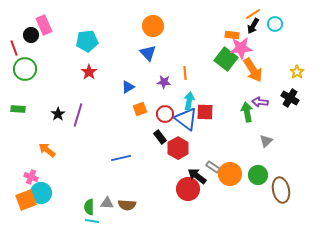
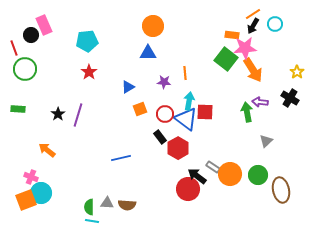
pink star at (241, 48): moved 4 px right
blue triangle at (148, 53): rotated 48 degrees counterclockwise
